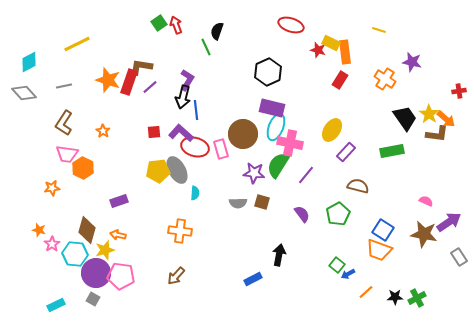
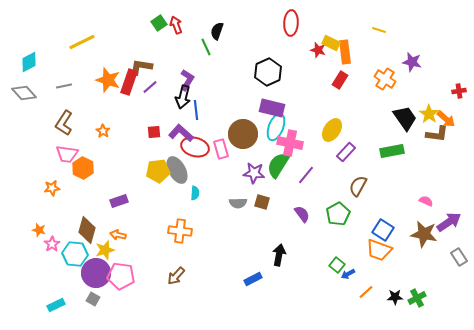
red ellipse at (291, 25): moved 2 px up; rotated 75 degrees clockwise
yellow line at (77, 44): moved 5 px right, 2 px up
brown semicircle at (358, 186): rotated 75 degrees counterclockwise
